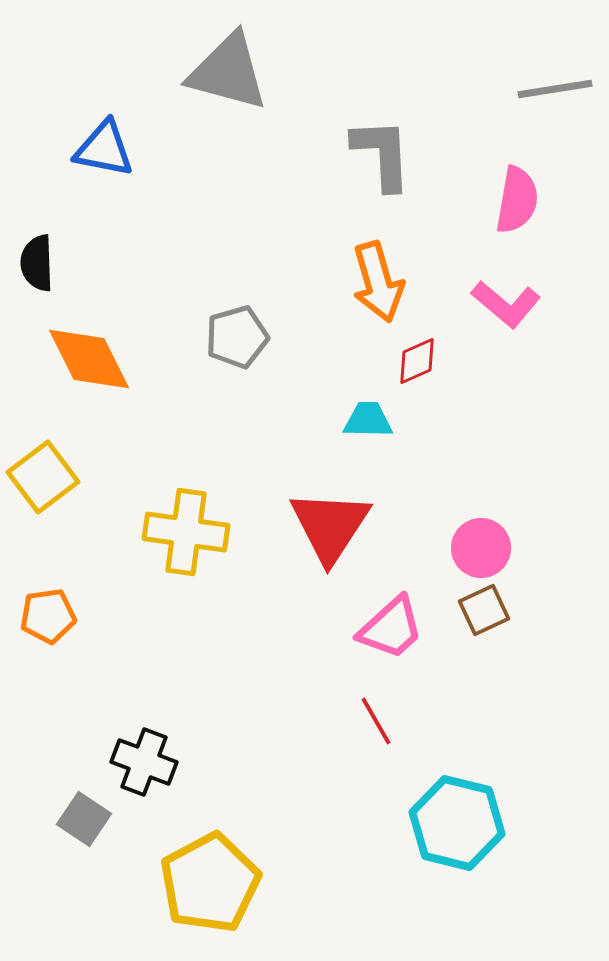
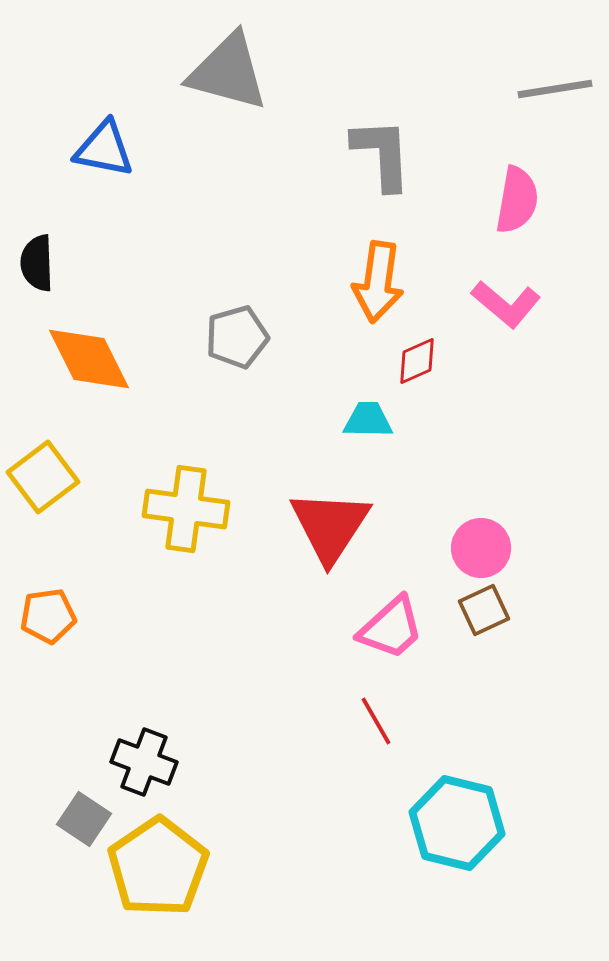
orange arrow: rotated 24 degrees clockwise
yellow cross: moved 23 px up
yellow pentagon: moved 52 px left, 16 px up; rotated 6 degrees counterclockwise
